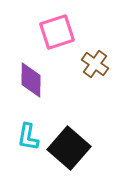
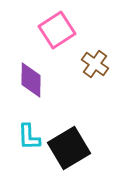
pink square: moved 2 px up; rotated 15 degrees counterclockwise
cyan L-shape: moved 1 px right; rotated 12 degrees counterclockwise
black square: rotated 18 degrees clockwise
